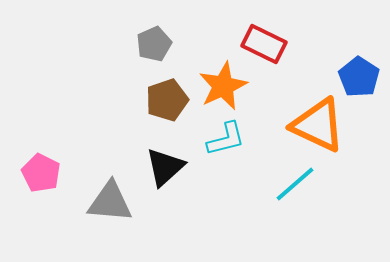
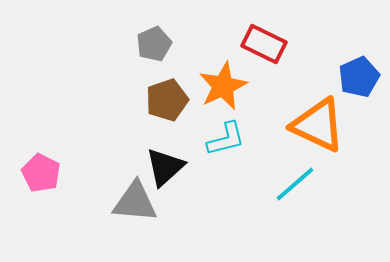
blue pentagon: rotated 15 degrees clockwise
gray triangle: moved 25 px right
